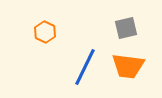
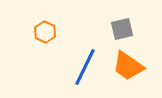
gray square: moved 4 px left, 1 px down
orange trapezoid: rotated 28 degrees clockwise
